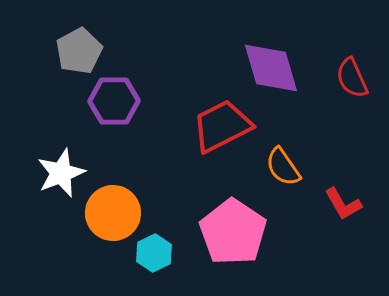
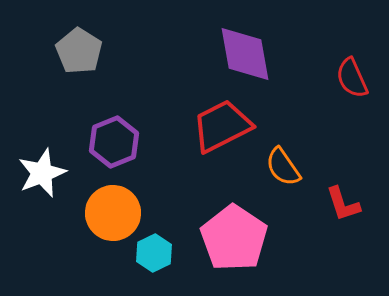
gray pentagon: rotated 12 degrees counterclockwise
purple diamond: moved 26 px left, 14 px up; rotated 6 degrees clockwise
purple hexagon: moved 41 px down; rotated 21 degrees counterclockwise
white star: moved 19 px left
red L-shape: rotated 12 degrees clockwise
pink pentagon: moved 1 px right, 6 px down
